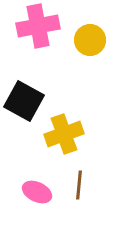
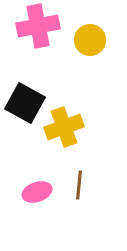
black square: moved 1 px right, 2 px down
yellow cross: moved 7 px up
pink ellipse: rotated 44 degrees counterclockwise
